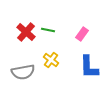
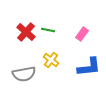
blue L-shape: rotated 95 degrees counterclockwise
gray semicircle: moved 1 px right, 2 px down
